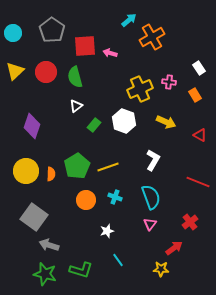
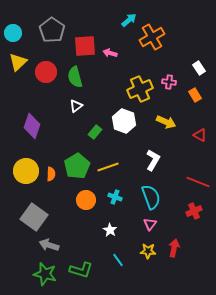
yellow triangle: moved 3 px right, 9 px up
green rectangle: moved 1 px right, 7 px down
red cross: moved 4 px right, 11 px up; rotated 14 degrees clockwise
white star: moved 3 px right, 1 px up; rotated 24 degrees counterclockwise
red arrow: rotated 42 degrees counterclockwise
yellow star: moved 13 px left, 18 px up
